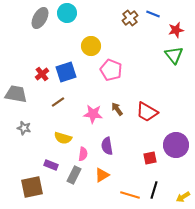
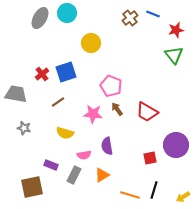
yellow circle: moved 3 px up
pink pentagon: moved 16 px down
yellow semicircle: moved 2 px right, 5 px up
pink semicircle: moved 1 px right, 1 px down; rotated 72 degrees clockwise
